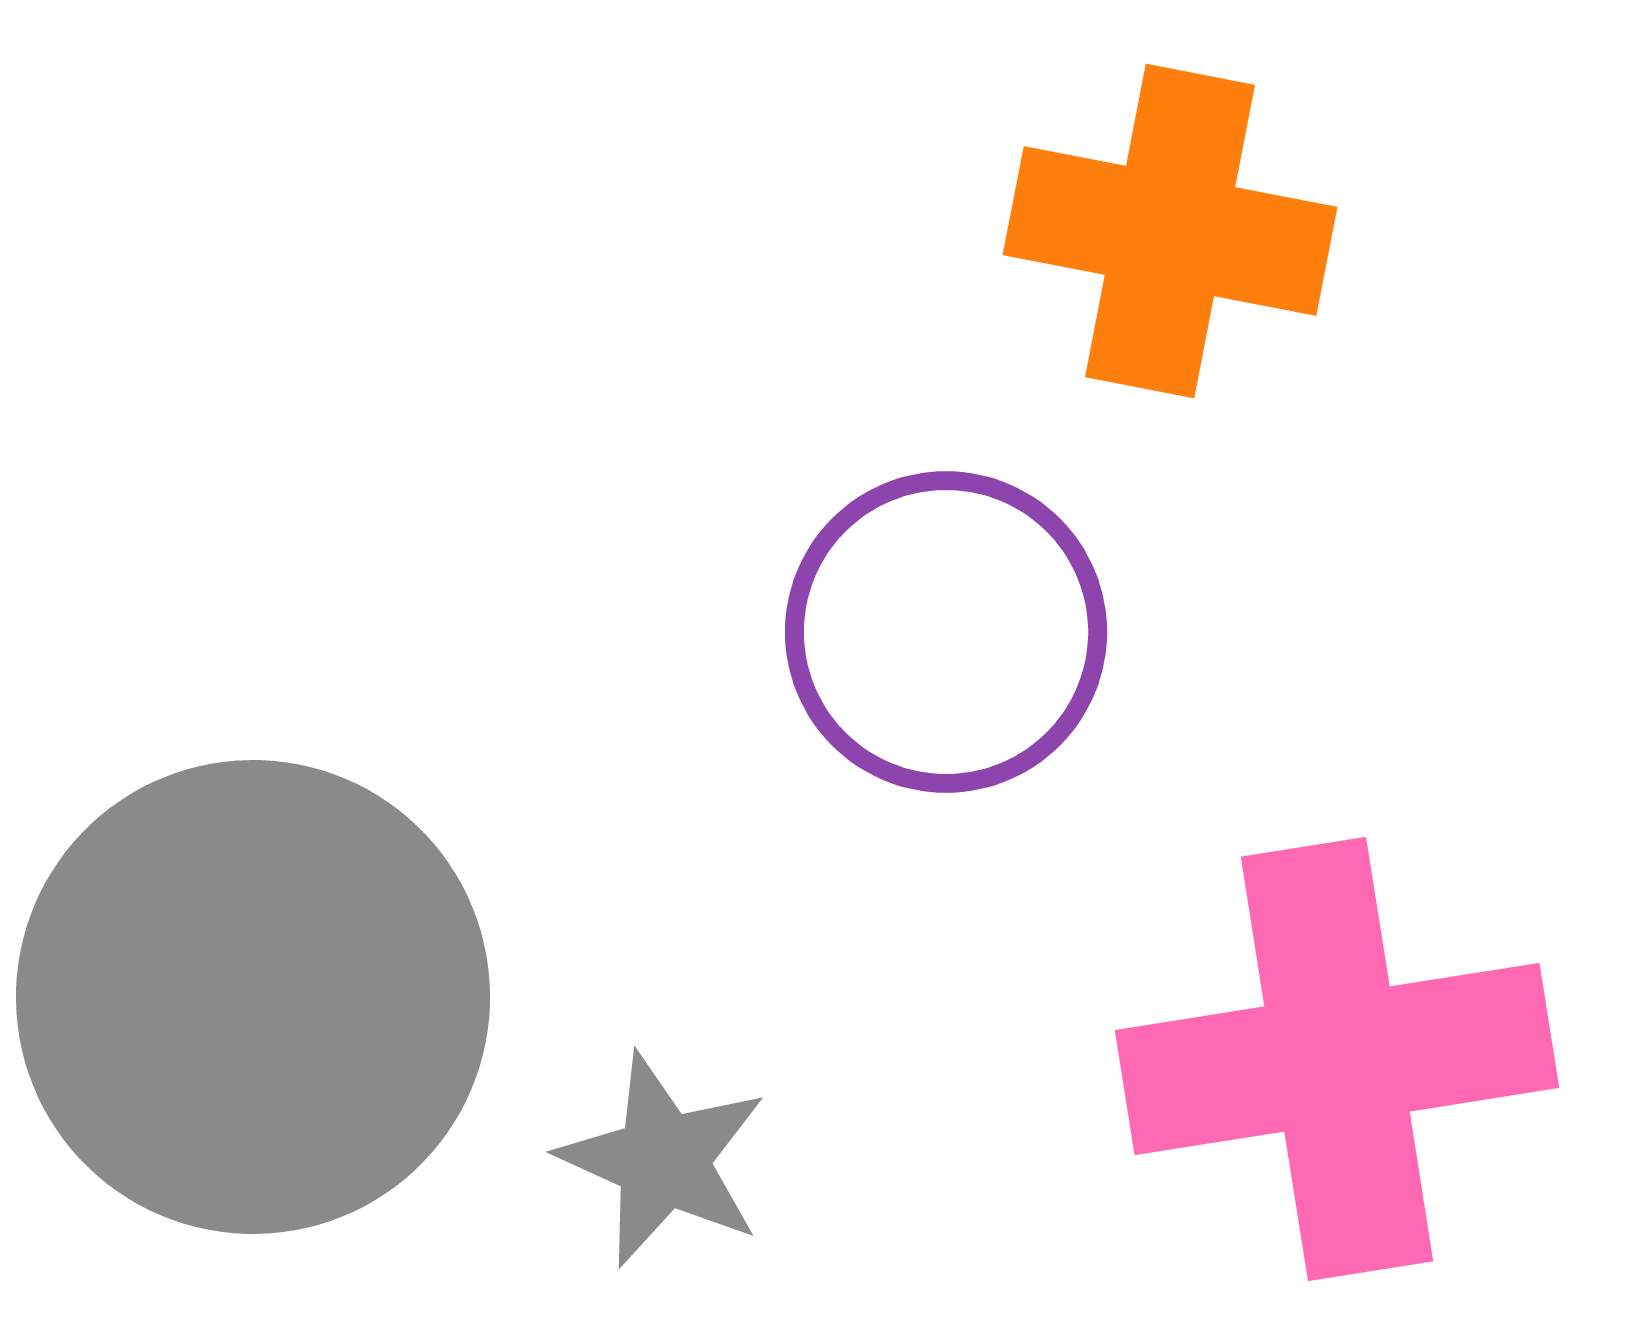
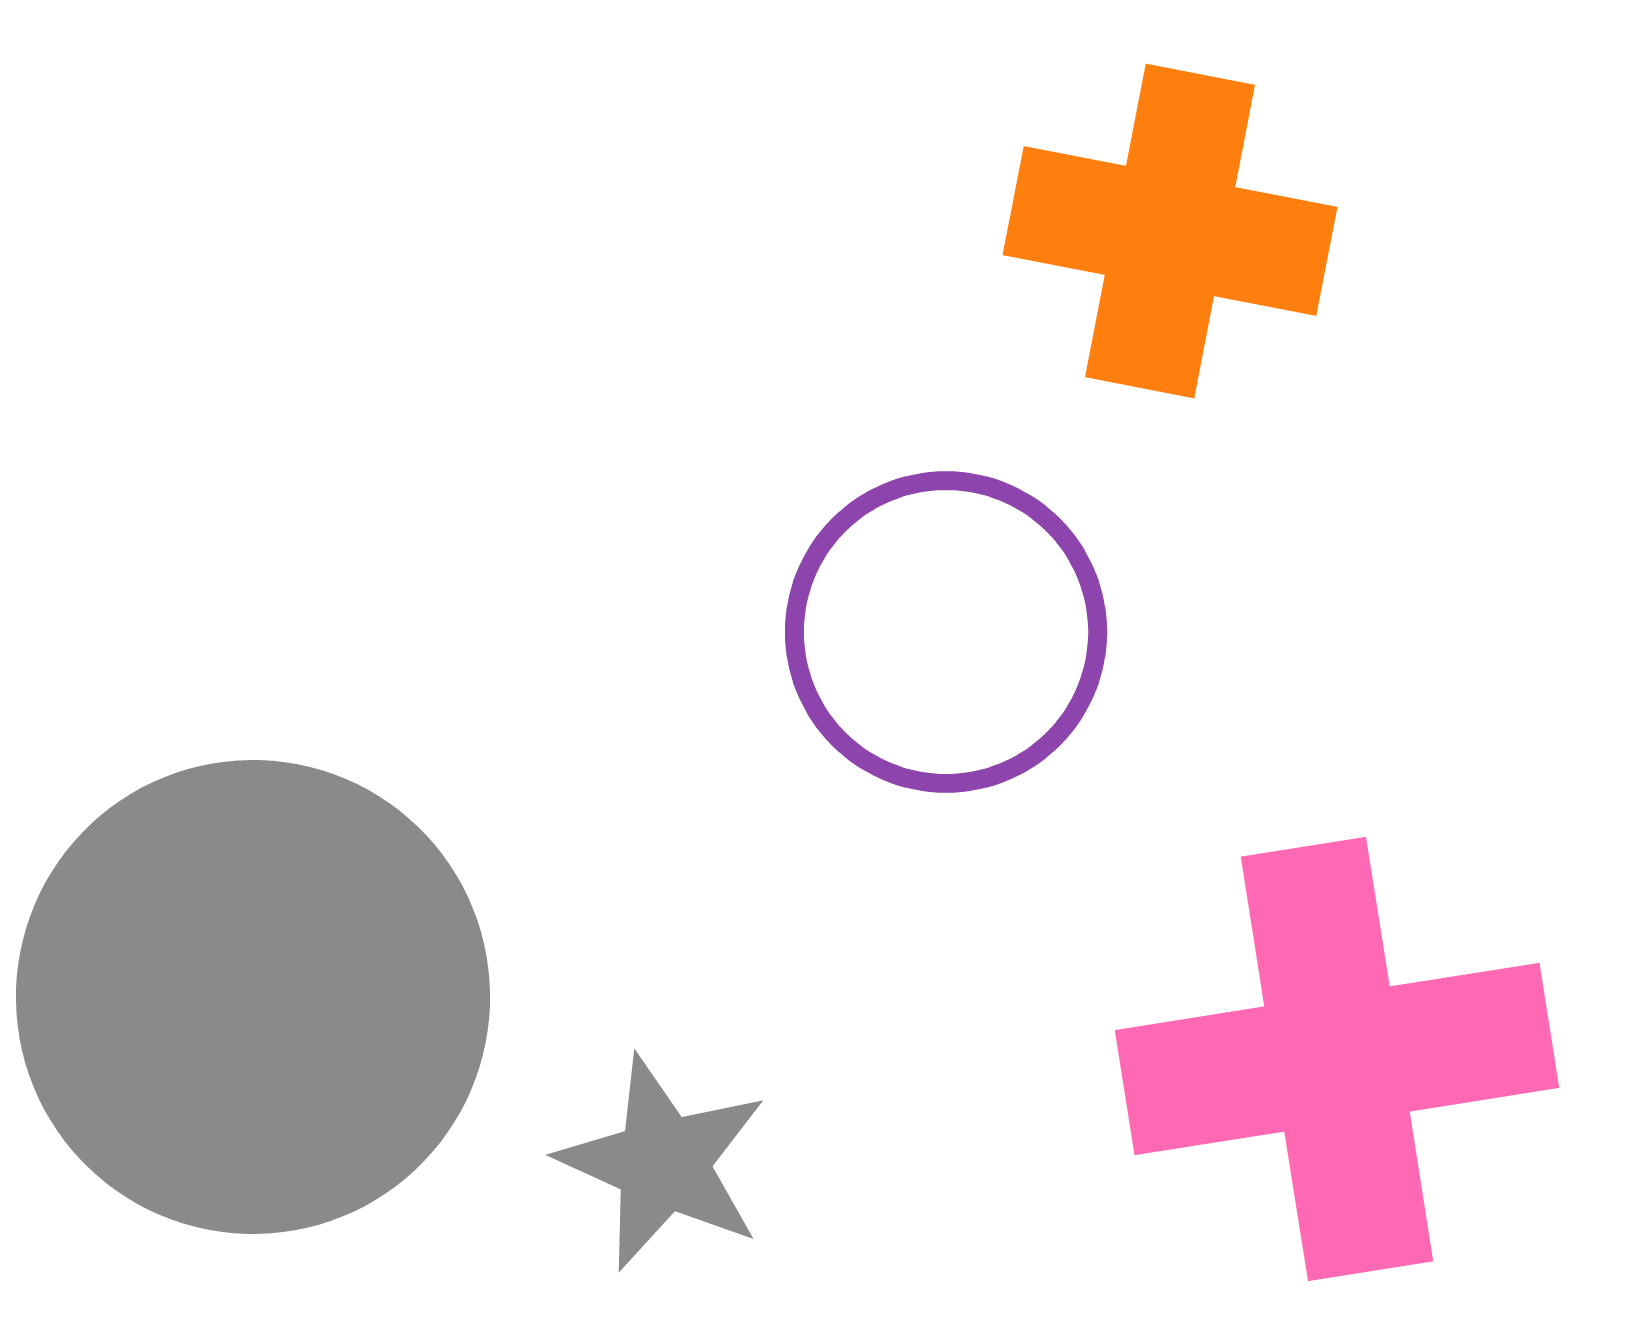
gray star: moved 3 px down
